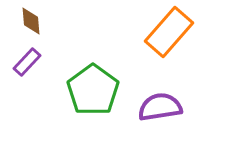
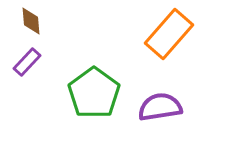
orange rectangle: moved 2 px down
green pentagon: moved 1 px right, 3 px down
